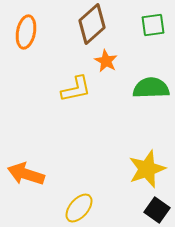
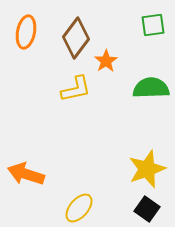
brown diamond: moved 16 px left, 14 px down; rotated 12 degrees counterclockwise
orange star: rotated 10 degrees clockwise
black square: moved 10 px left, 1 px up
